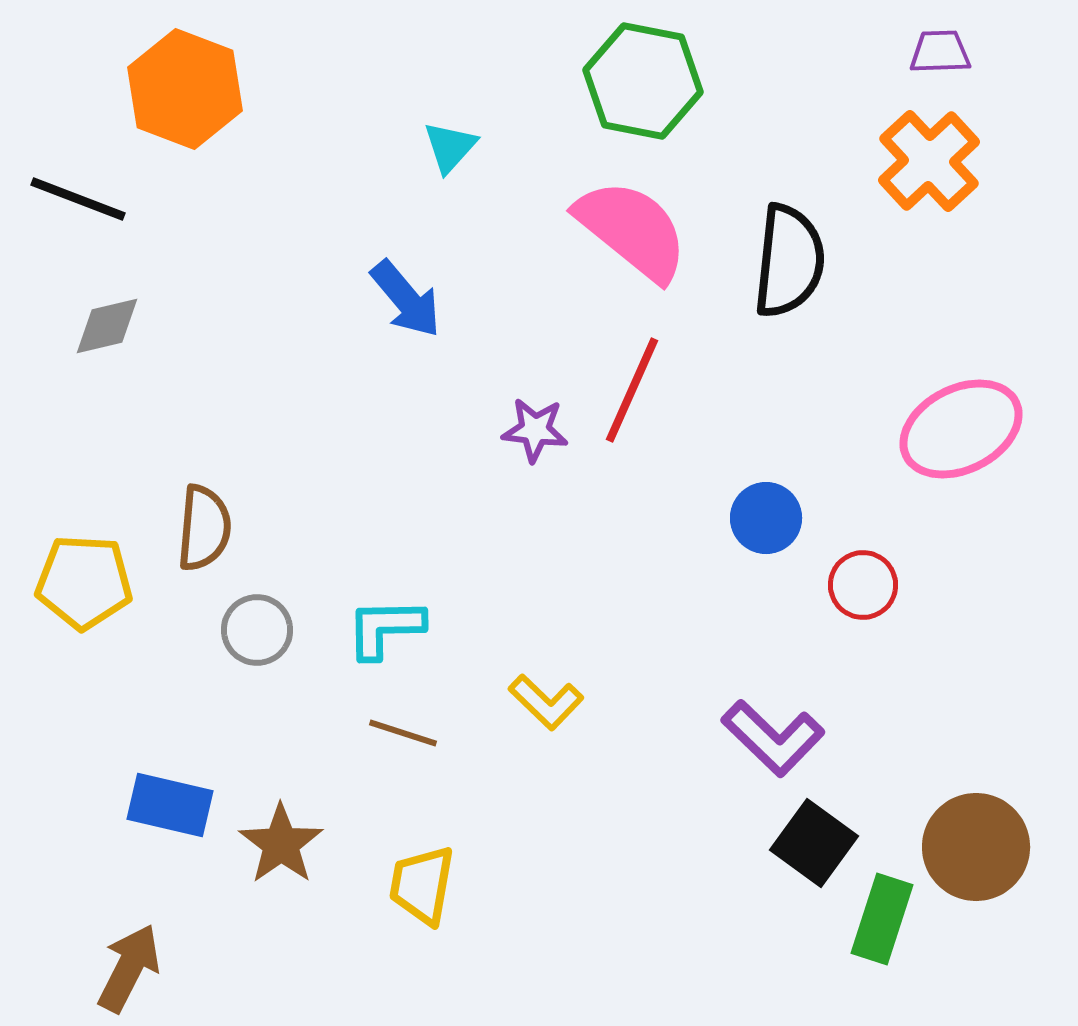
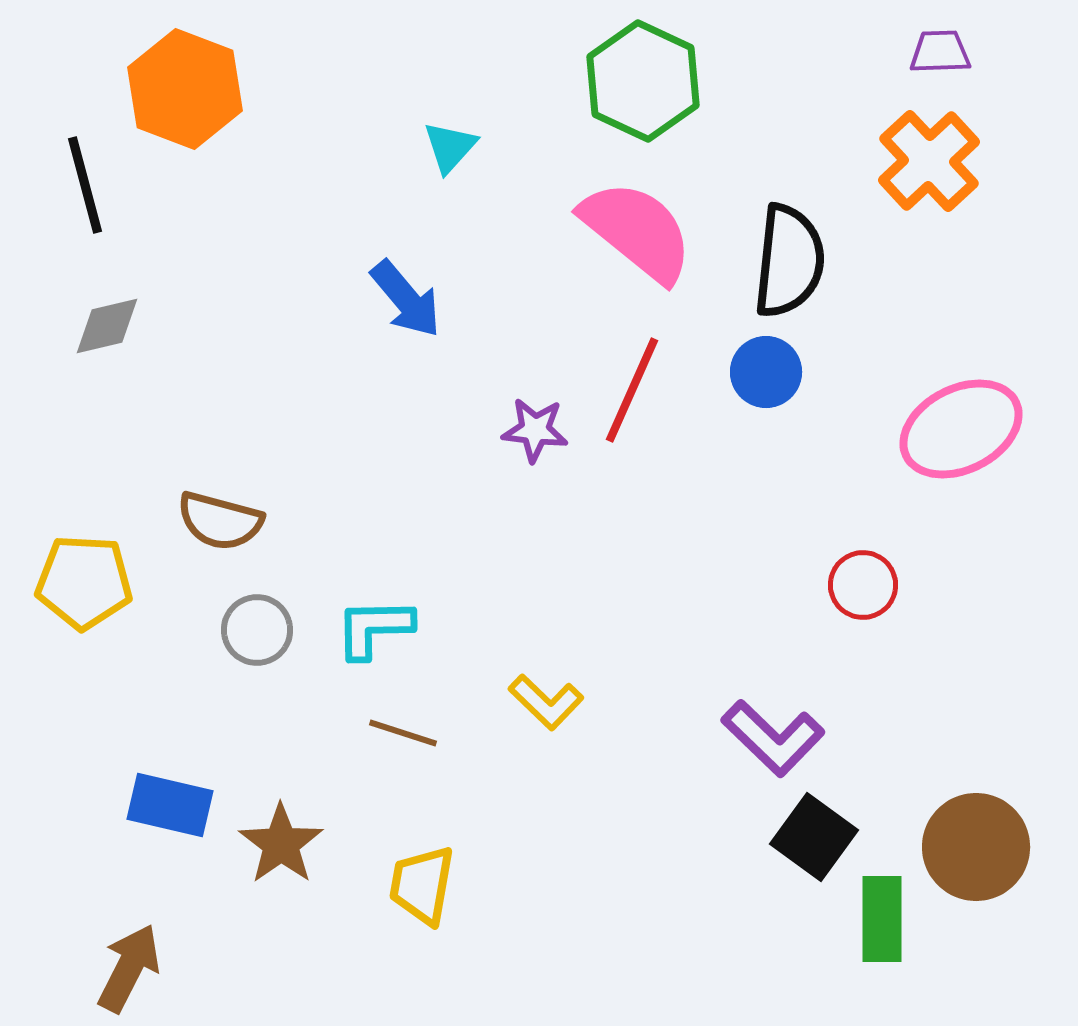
green hexagon: rotated 14 degrees clockwise
black line: moved 7 px right, 14 px up; rotated 54 degrees clockwise
pink semicircle: moved 5 px right, 1 px down
blue circle: moved 146 px up
brown semicircle: moved 16 px right, 7 px up; rotated 100 degrees clockwise
cyan L-shape: moved 11 px left
black square: moved 6 px up
green rectangle: rotated 18 degrees counterclockwise
